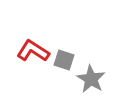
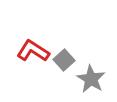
gray square: rotated 30 degrees clockwise
